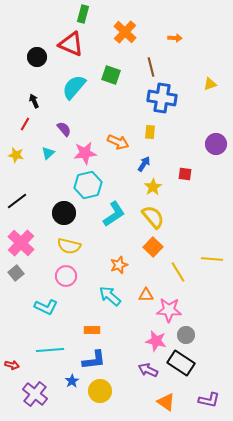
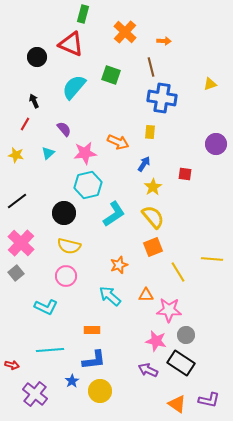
orange arrow at (175, 38): moved 11 px left, 3 px down
orange square at (153, 247): rotated 24 degrees clockwise
orange triangle at (166, 402): moved 11 px right, 2 px down
